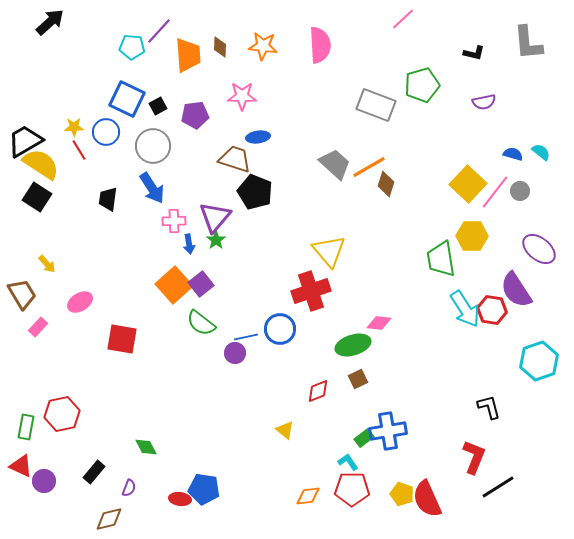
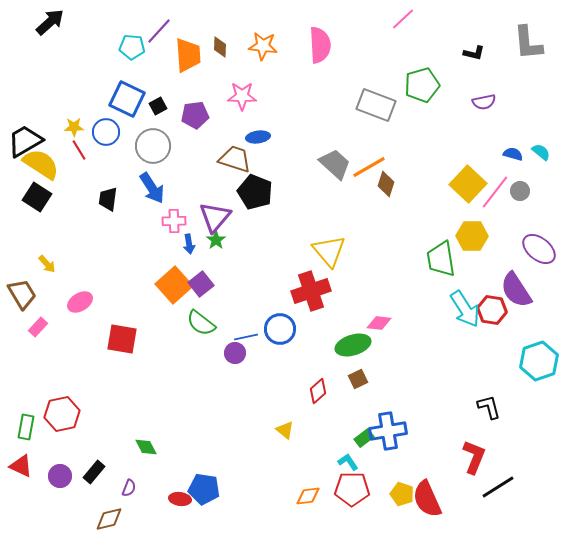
red diamond at (318, 391): rotated 20 degrees counterclockwise
purple circle at (44, 481): moved 16 px right, 5 px up
